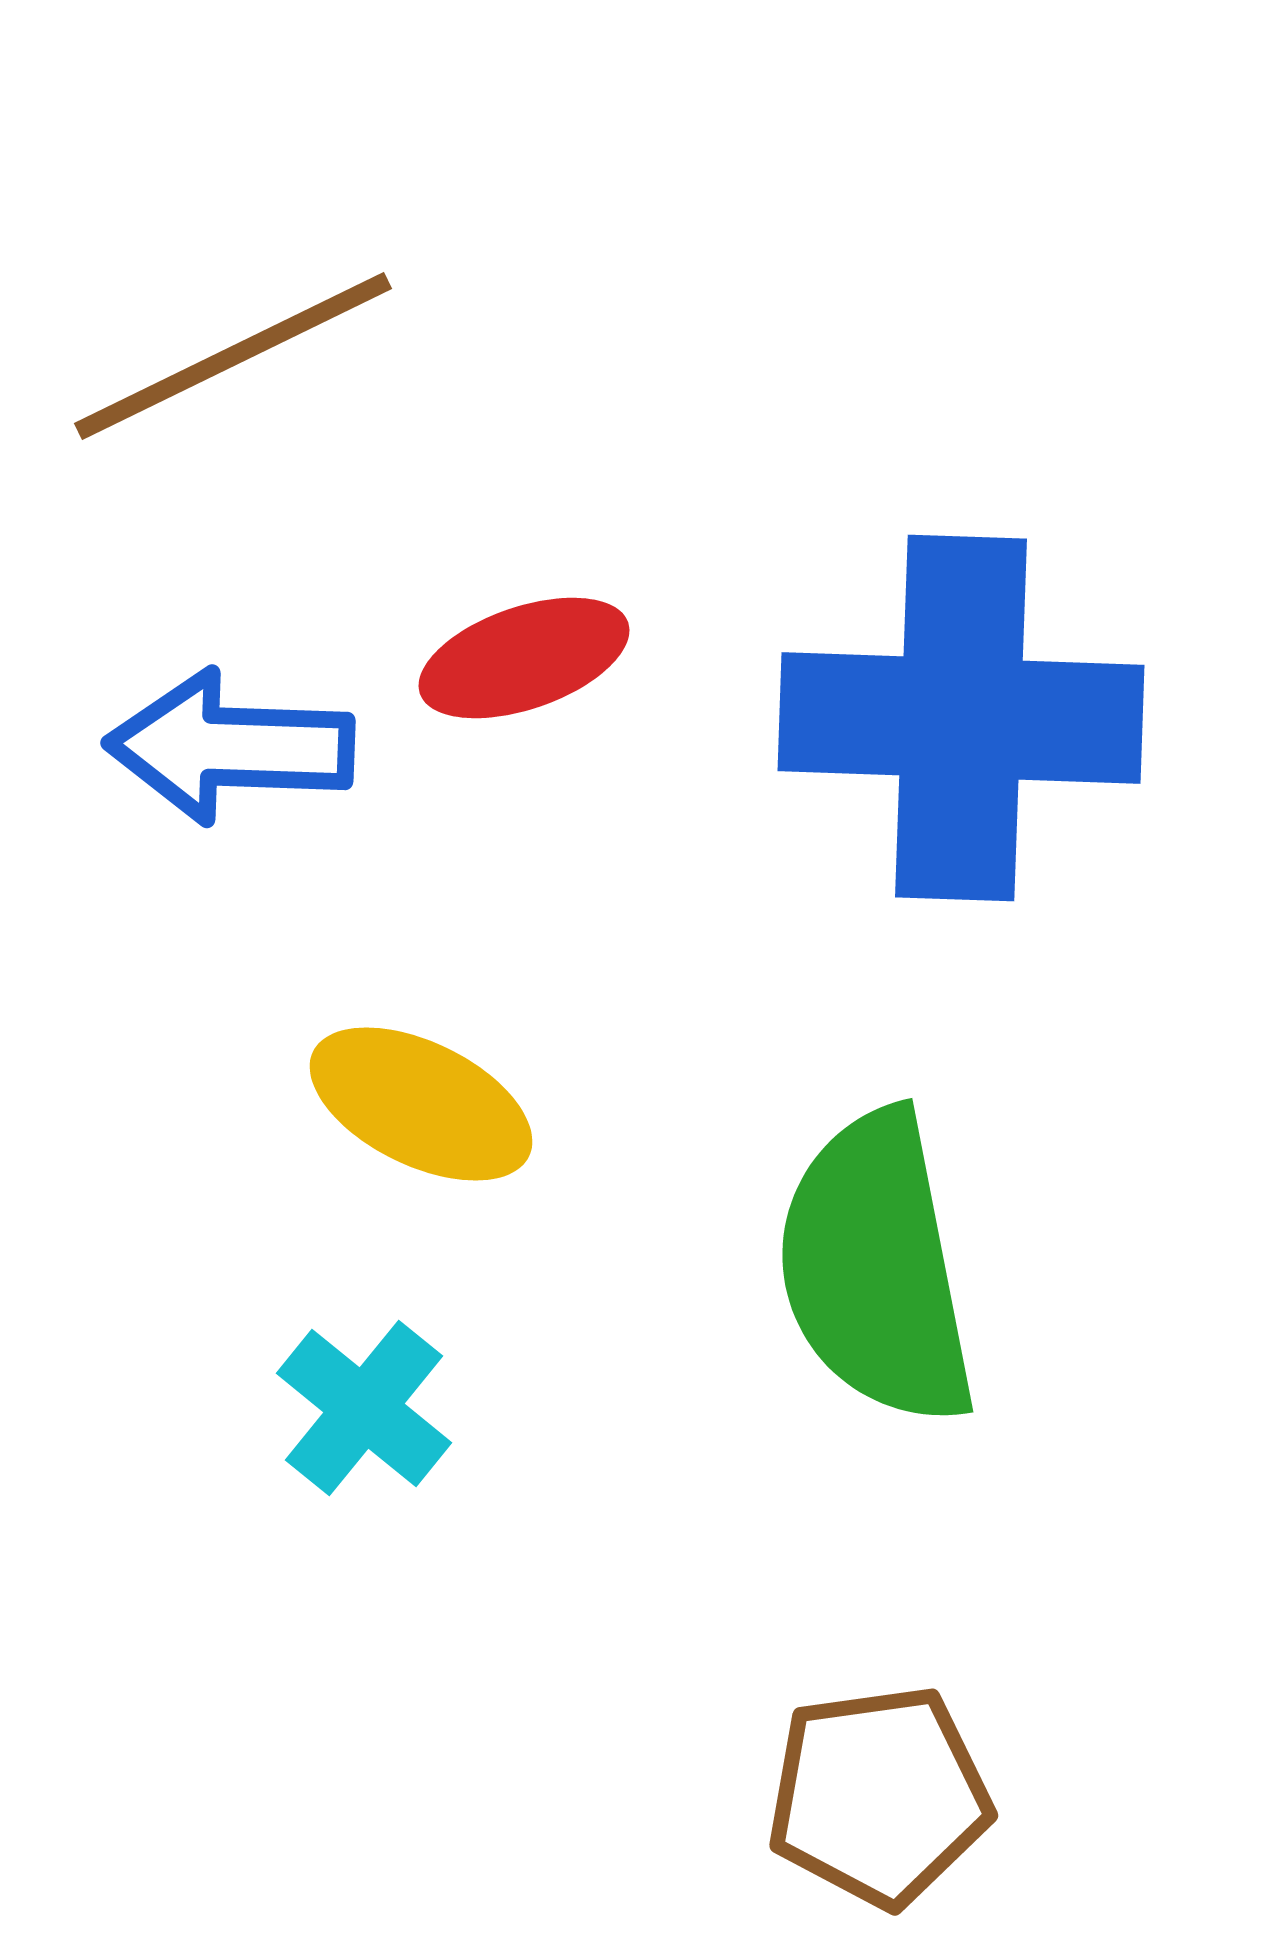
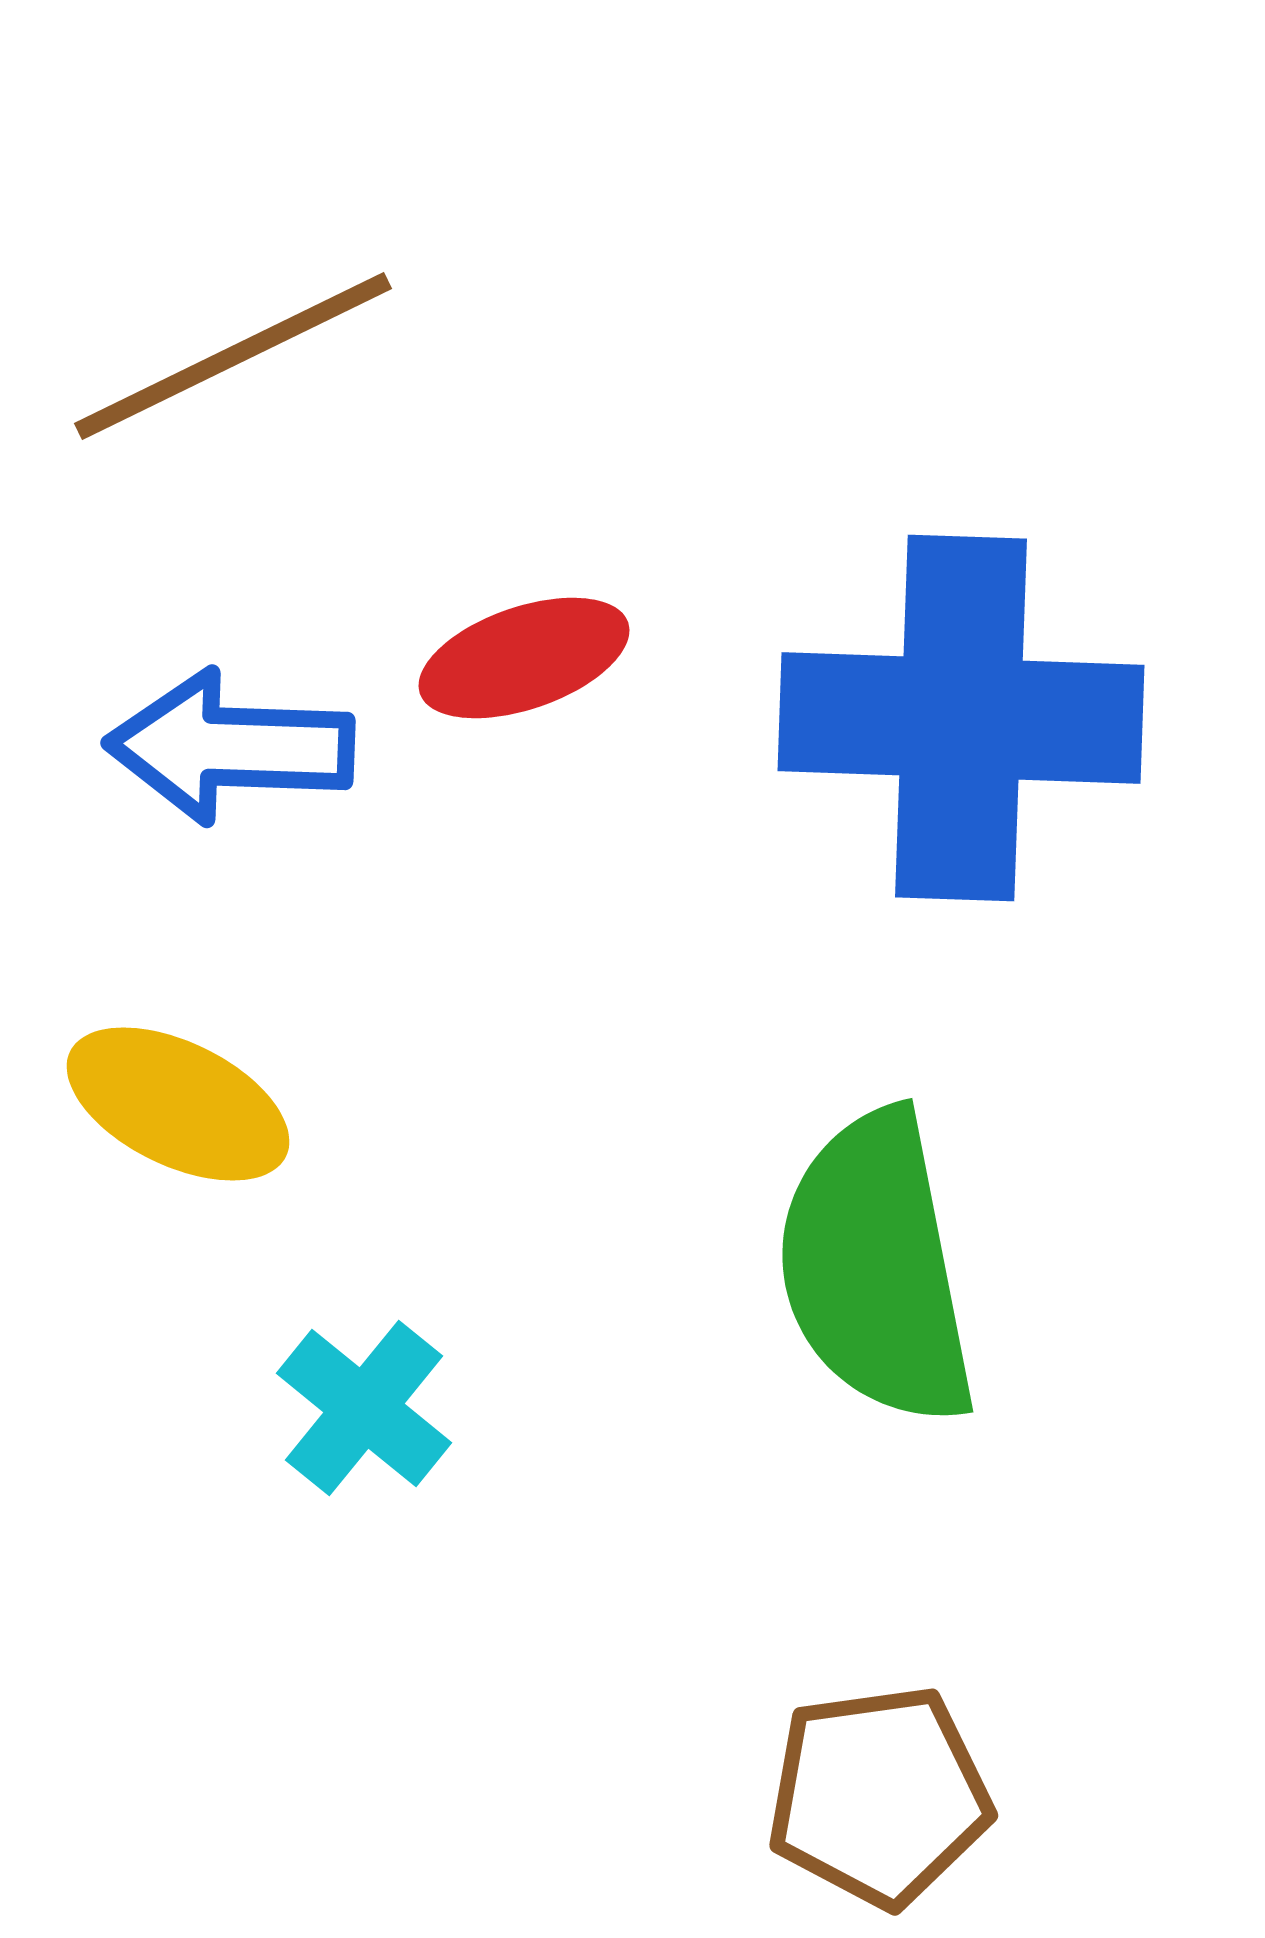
yellow ellipse: moved 243 px left
